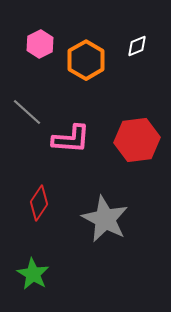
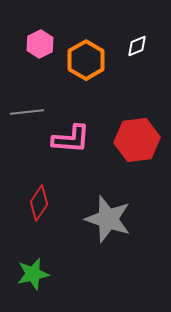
gray line: rotated 48 degrees counterclockwise
gray star: moved 3 px right; rotated 9 degrees counterclockwise
green star: rotated 28 degrees clockwise
